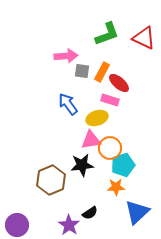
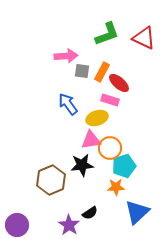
cyan pentagon: moved 1 px right, 1 px down
